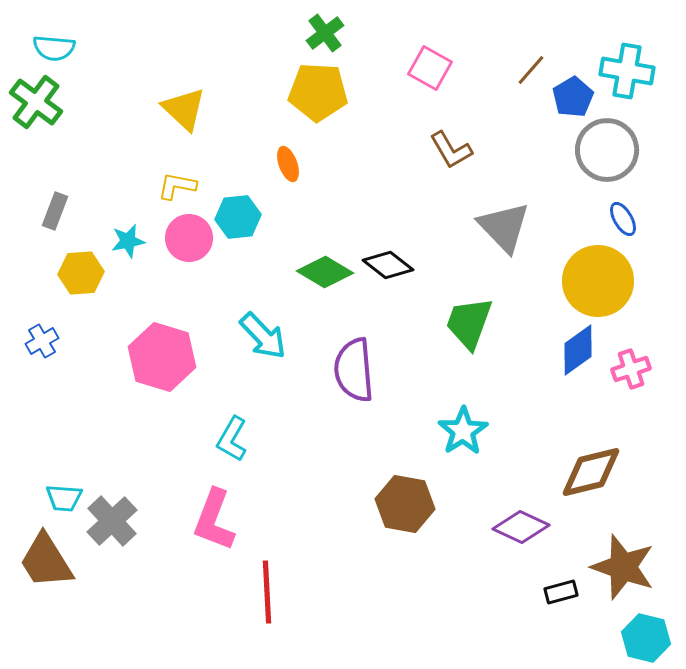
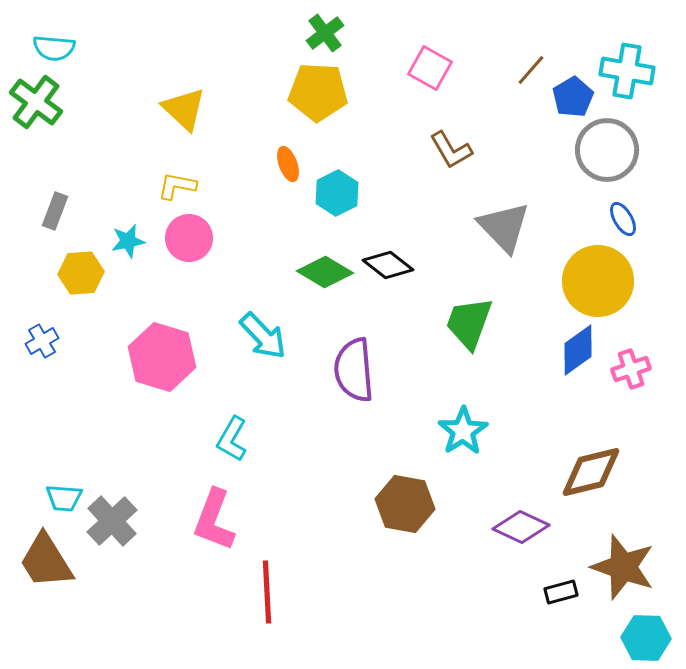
cyan hexagon at (238, 217): moved 99 px right, 24 px up; rotated 21 degrees counterclockwise
cyan hexagon at (646, 638): rotated 12 degrees counterclockwise
